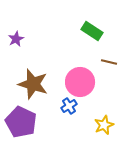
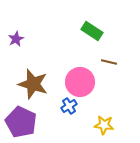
yellow star: rotated 30 degrees clockwise
